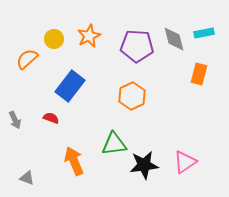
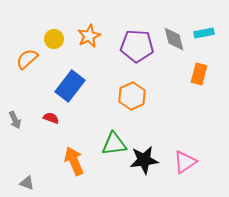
black star: moved 5 px up
gray triangle: moved 5 px down
